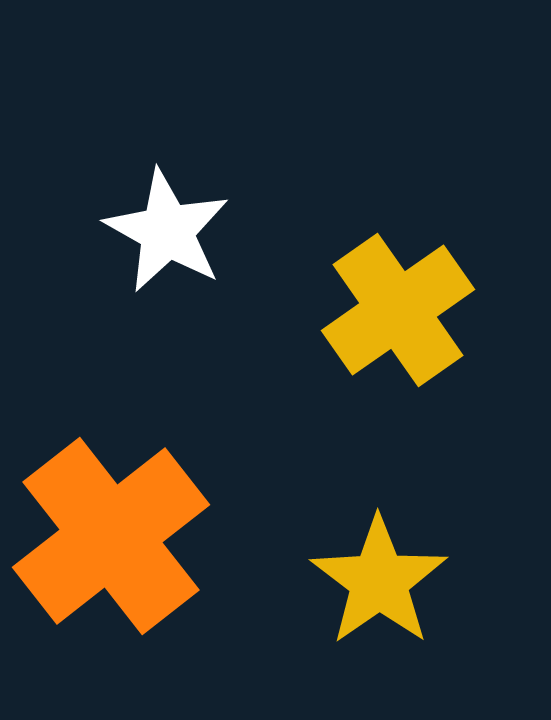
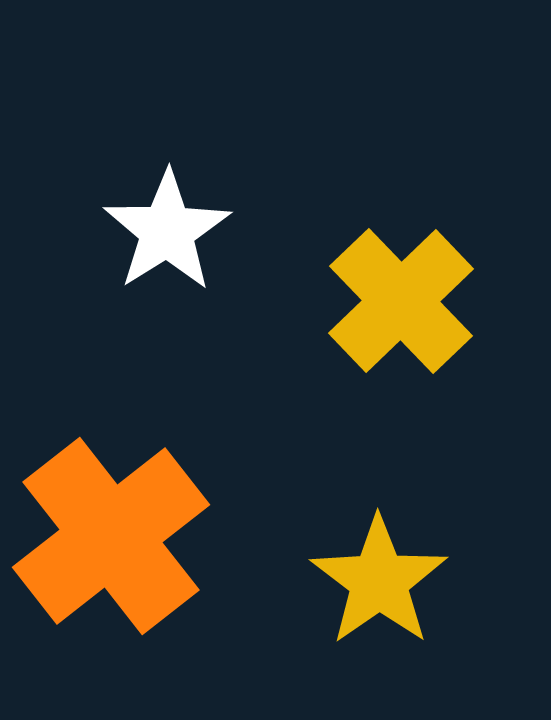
white star: rotated 11 degrees clockwise
yellow cross: moved 3 px right, 9 px up; rotated 9 degrees counterclockwise
